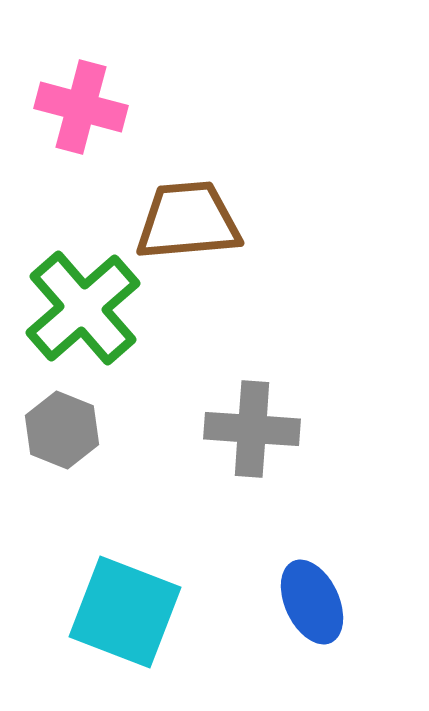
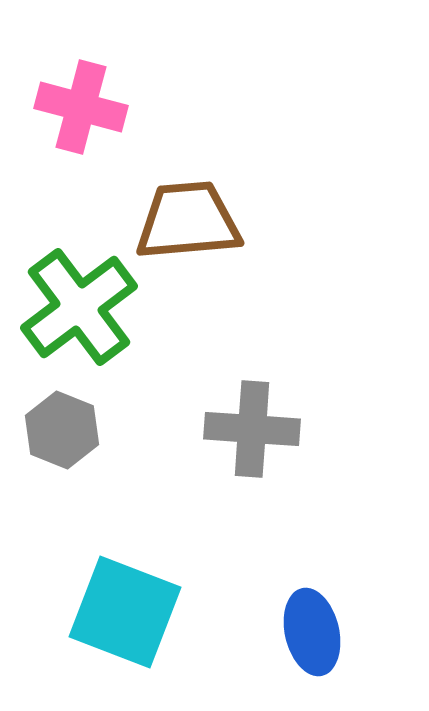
green cross: moved 4 px left, 1 px up; rotated 4 degrees clockwise
blue ellipse: moved 30 px down; rotated 12 degrees clockwise
